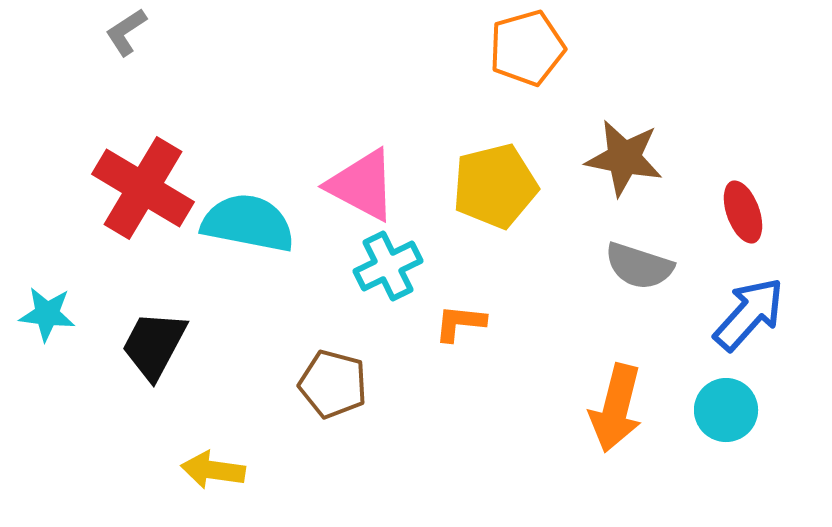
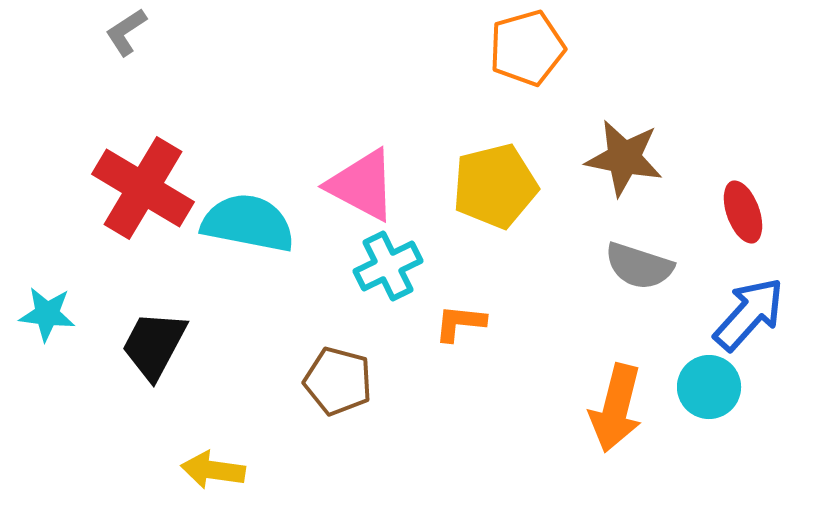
brown pentagon: moved 5 px right, 3 px up
cyan circle: moved 17 px left, 23 px up
